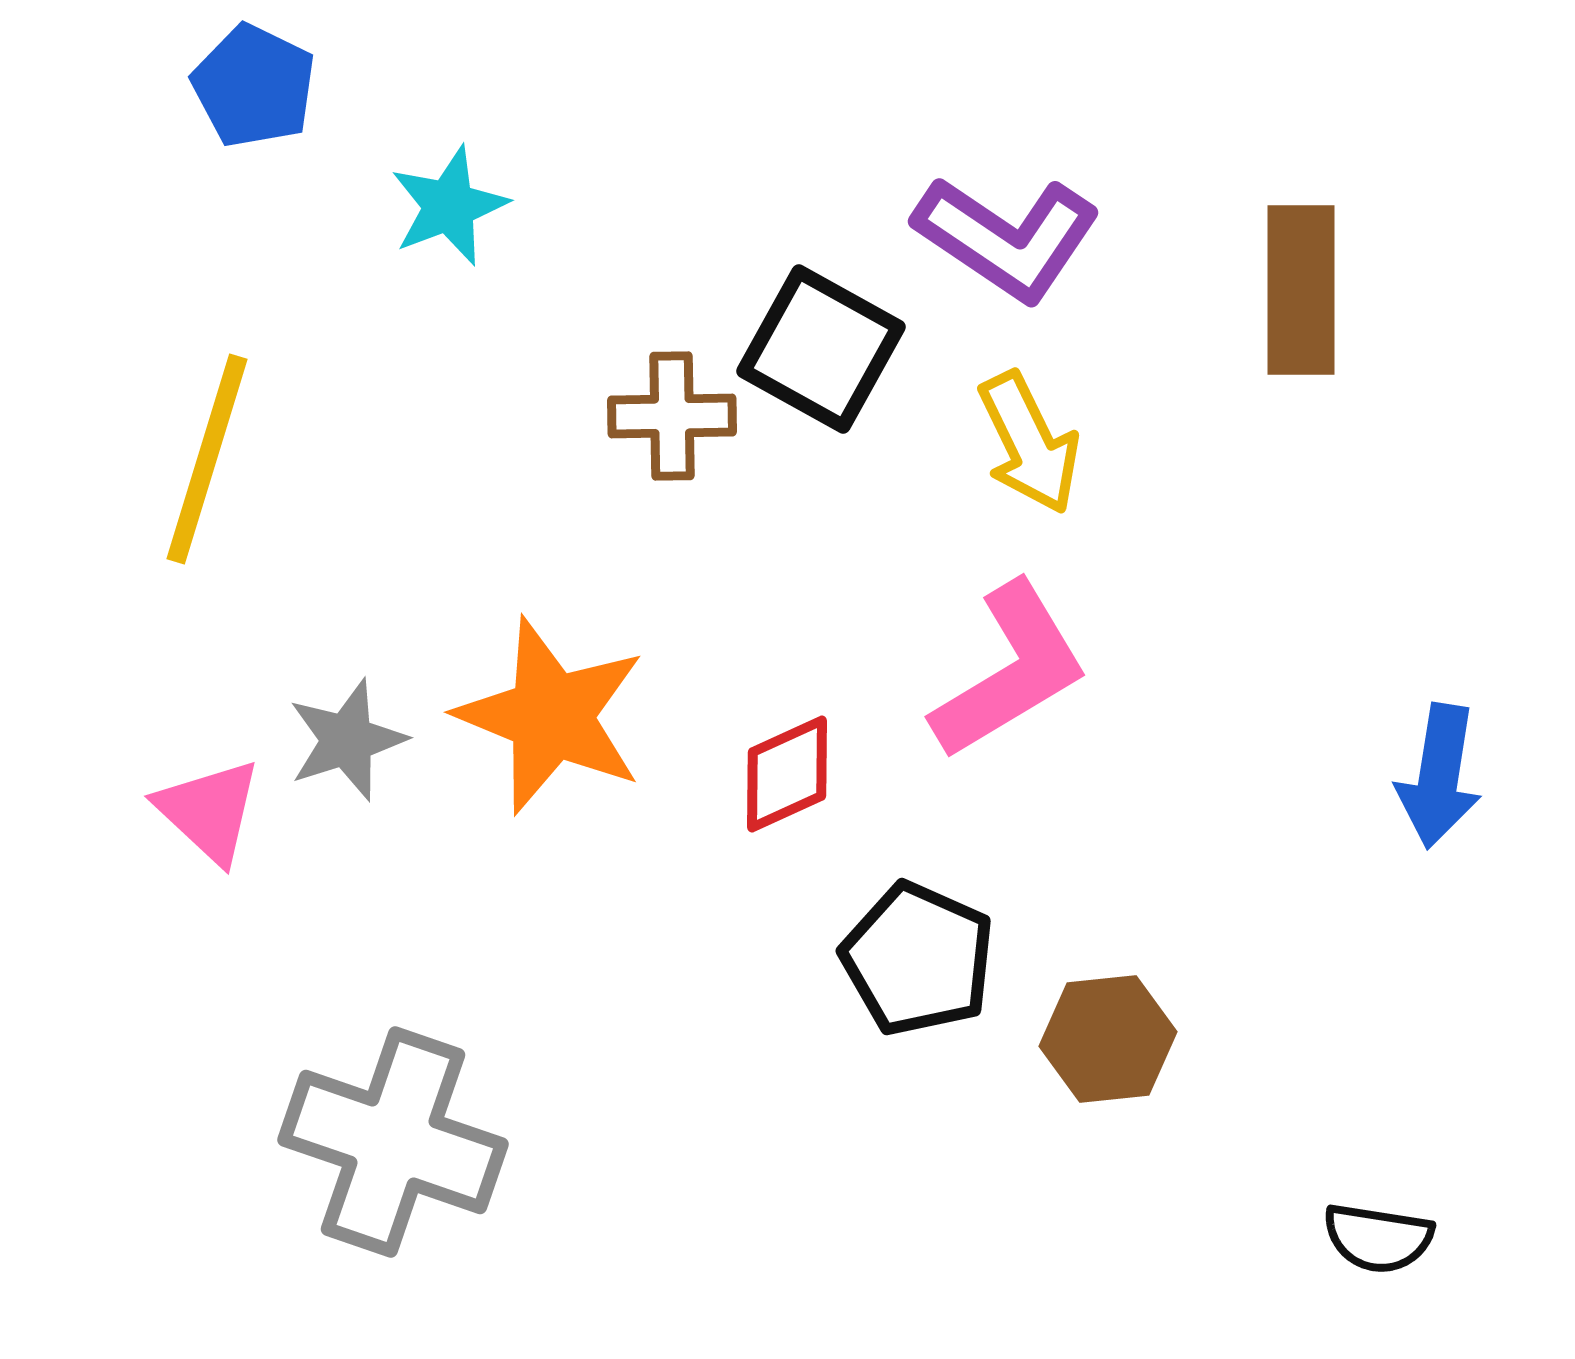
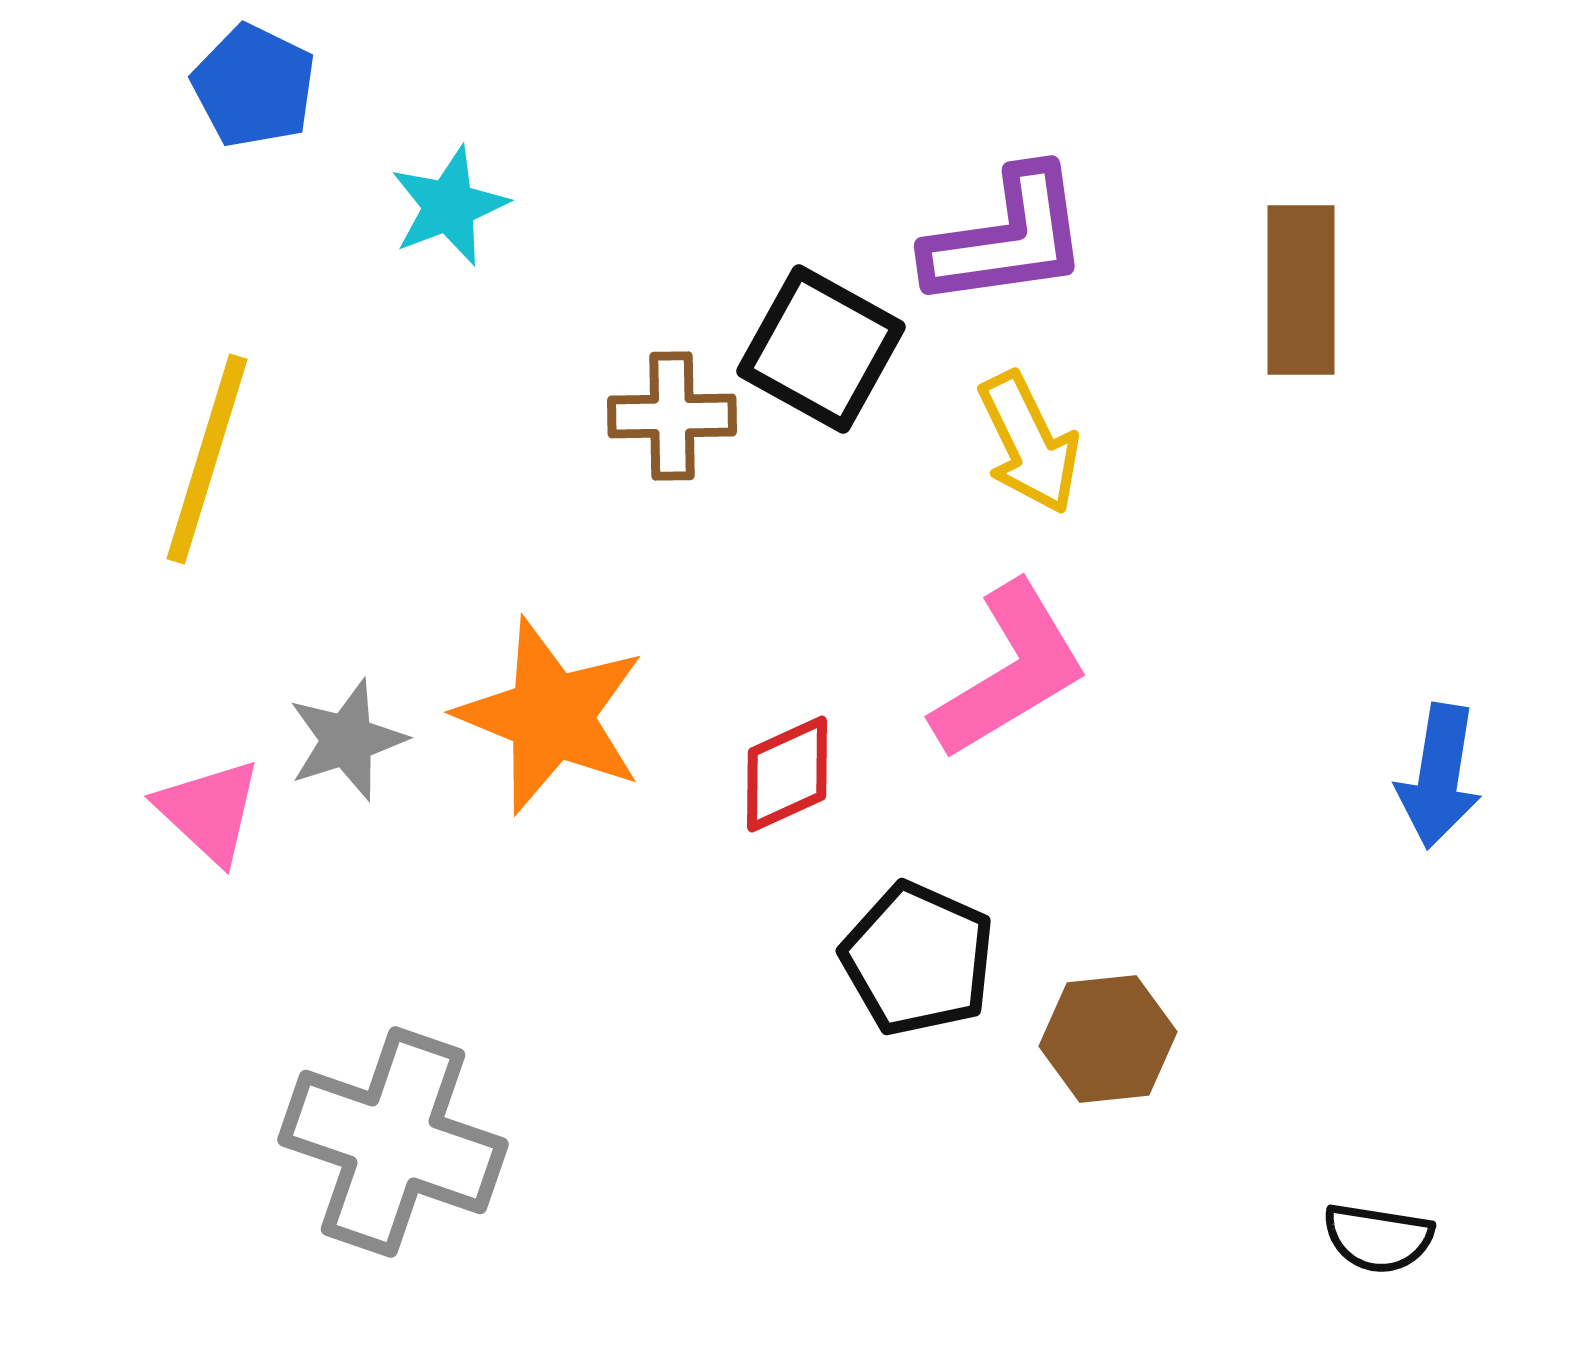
purple L-shape: rotated 42 degrees counterclockwise
